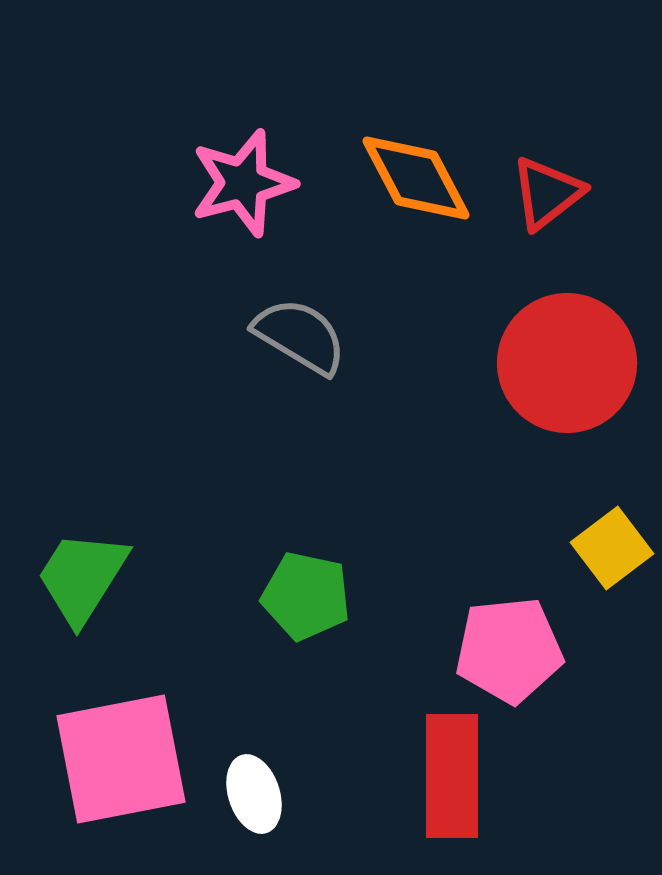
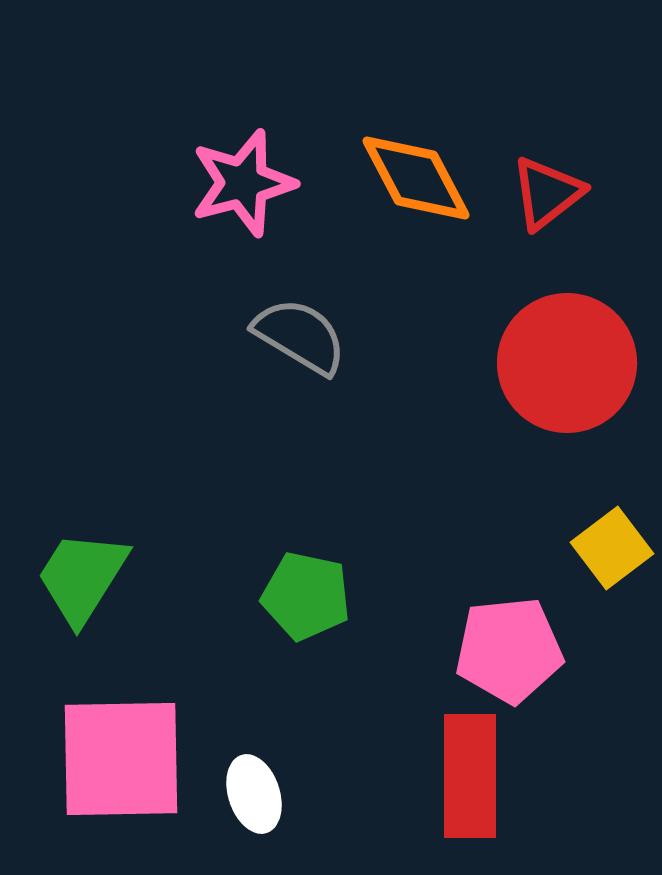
pink square: rotated 10 degrees clockwise
red rectangle: moved 18 px right
